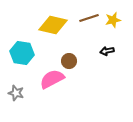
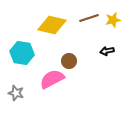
yellow diamond: moved 1 px left
